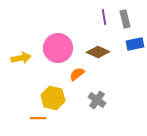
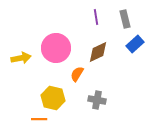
purple line: moved 8 px left
blue rectangle: rotated 30 degrees counterclockwise
pink circle: moved 2 px left
brown diamond: rotated 50 degrees counterclockwise
orange semicircle: rotated 21 degrees counterclockwise
gray cross: rotated 24 degrees counterclockwise
orange line: moved 1 px right, 1 px down
